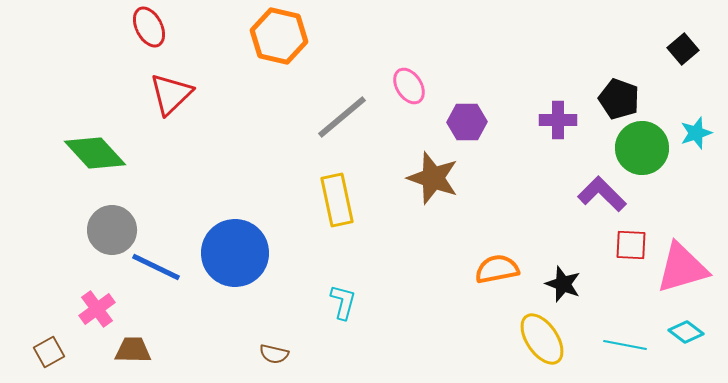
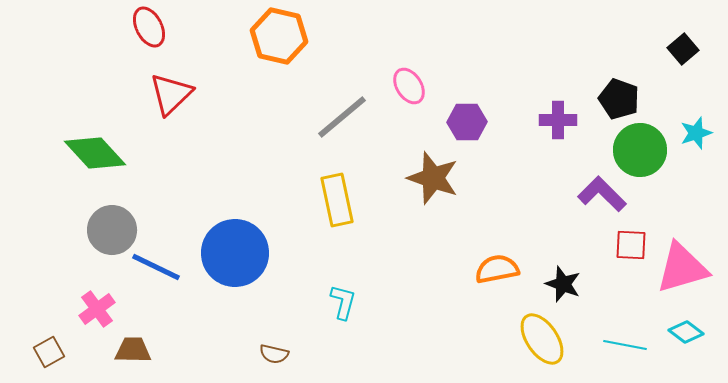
green circle: moved 2 px left, 2 px down
